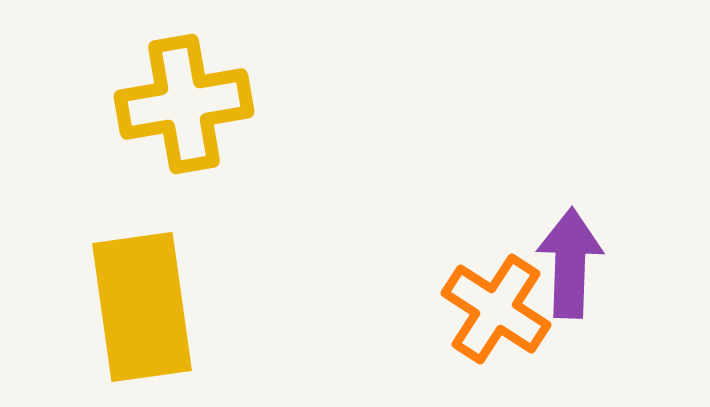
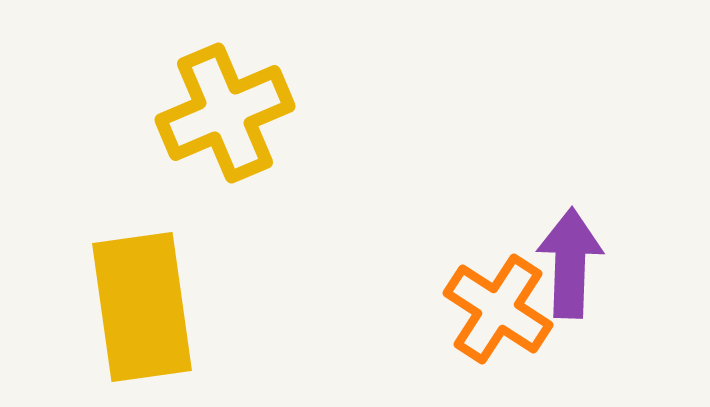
yellow cross: moved 41 px right, 9 px down; rotated 13 degrees counterclockwise
orange cross: moved 2 px right
